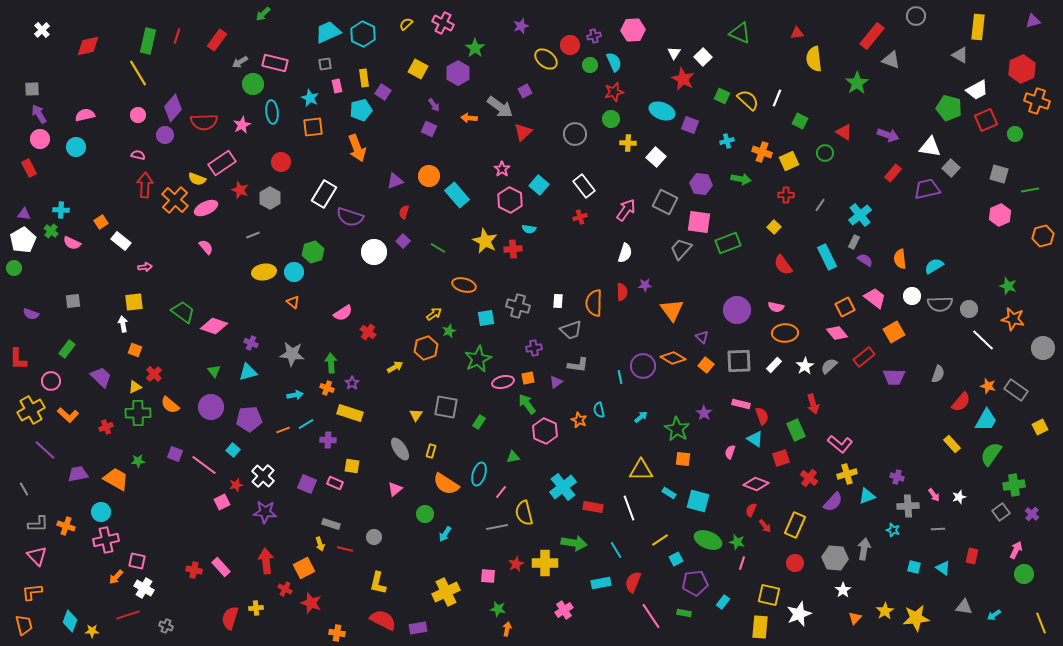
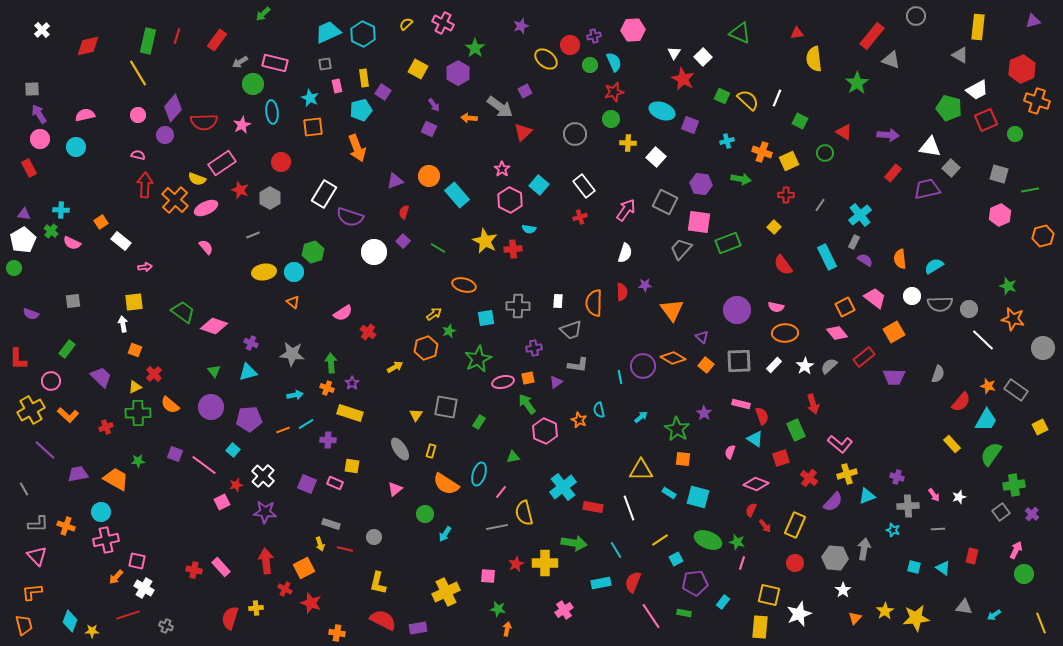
purple arrow at (888, 135): rotated 15 degrees counterclockwise
gray cross at (518, 306): rotated 15 degrees counterclockwise
cyan square at (698, 501): moved 4 px up
